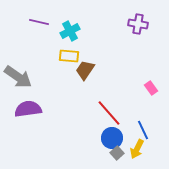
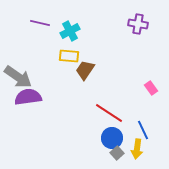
purple line: moved 1 px right, 1 px down
purple semicircle: moved 12 px up
red line: rotated 16 degrees counterclockwise
yellow arrow: rotated 18 degrees counterclockwise
